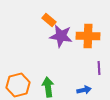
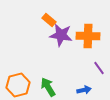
purple star: moved 1 px up
purple line: rotated 32 degrees counterclockwise
green arrow: rotated 24 degrees counterclockwise
